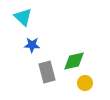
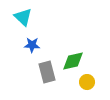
green diamond: moved 1 px left
yellow circle: moved 2 px right, 1 px up
